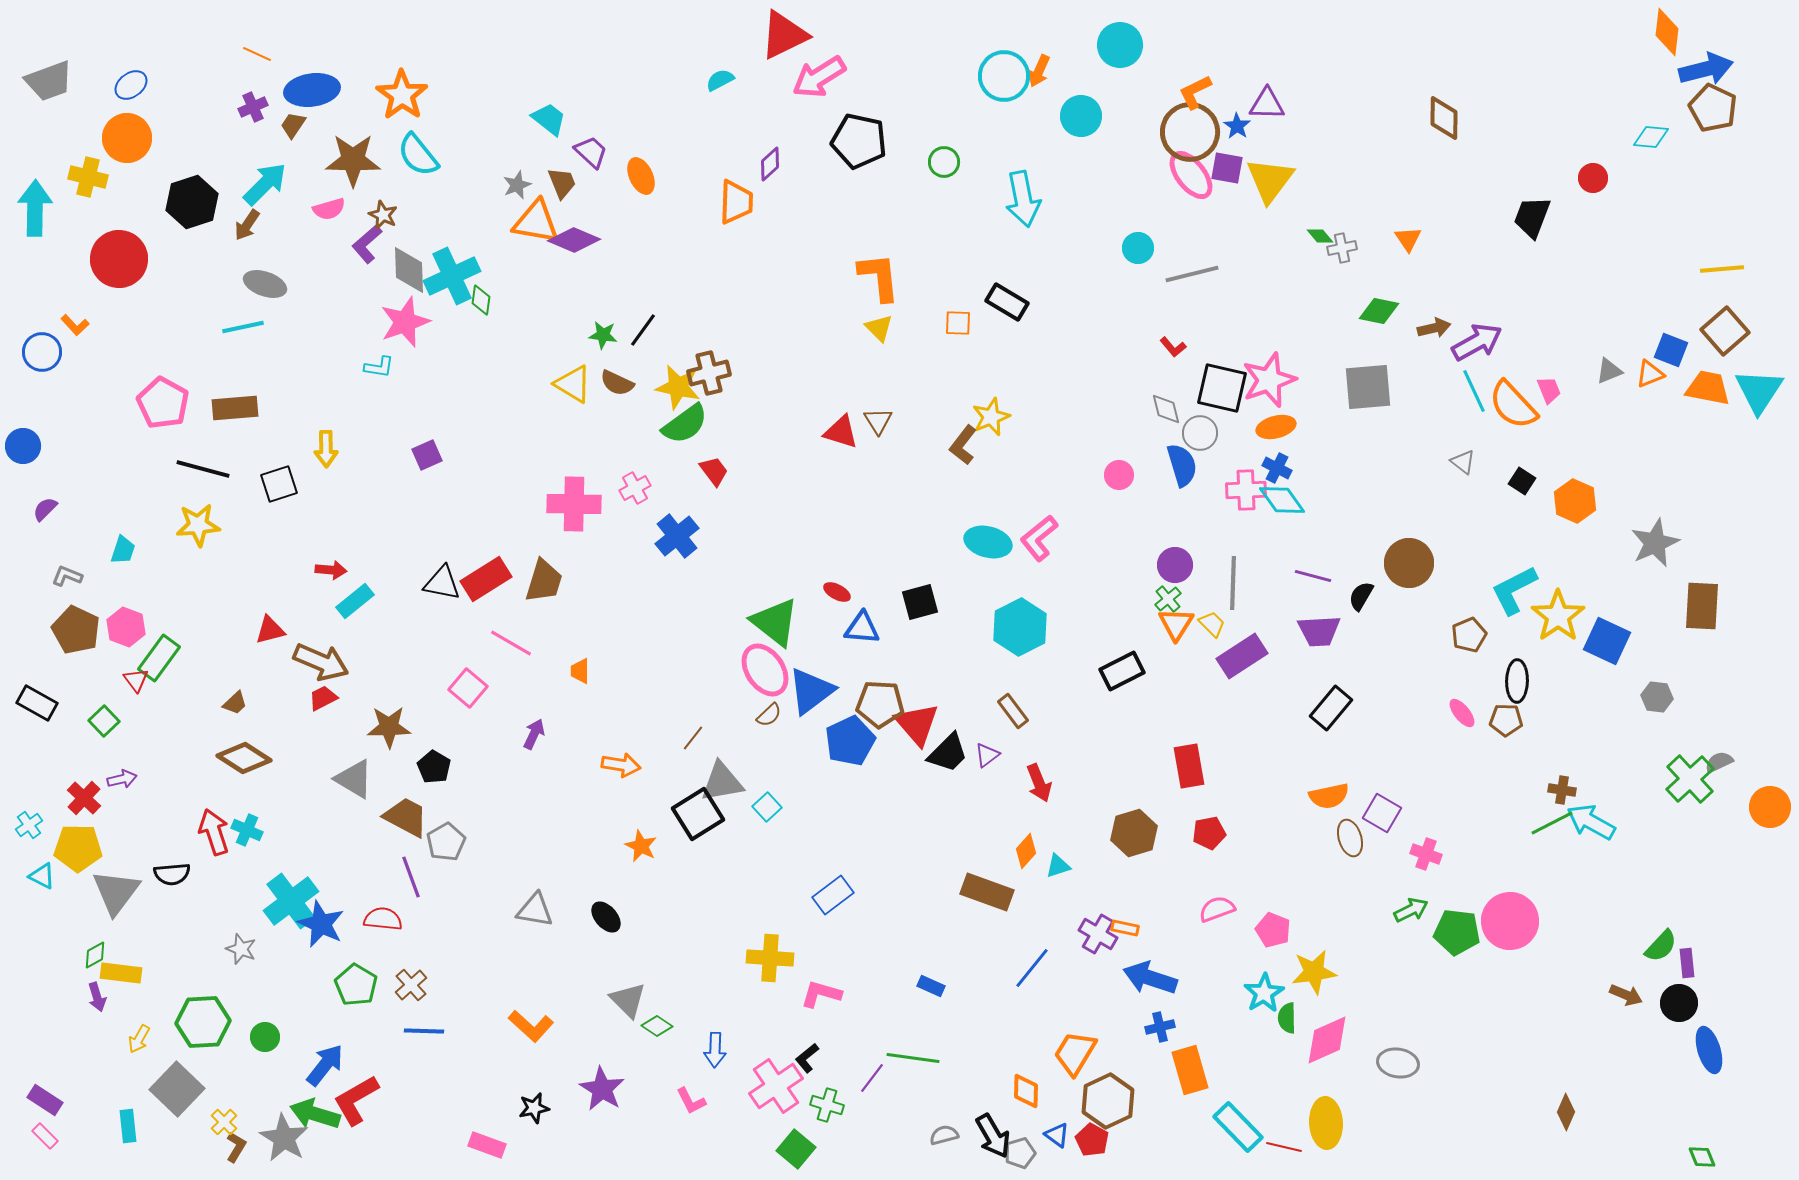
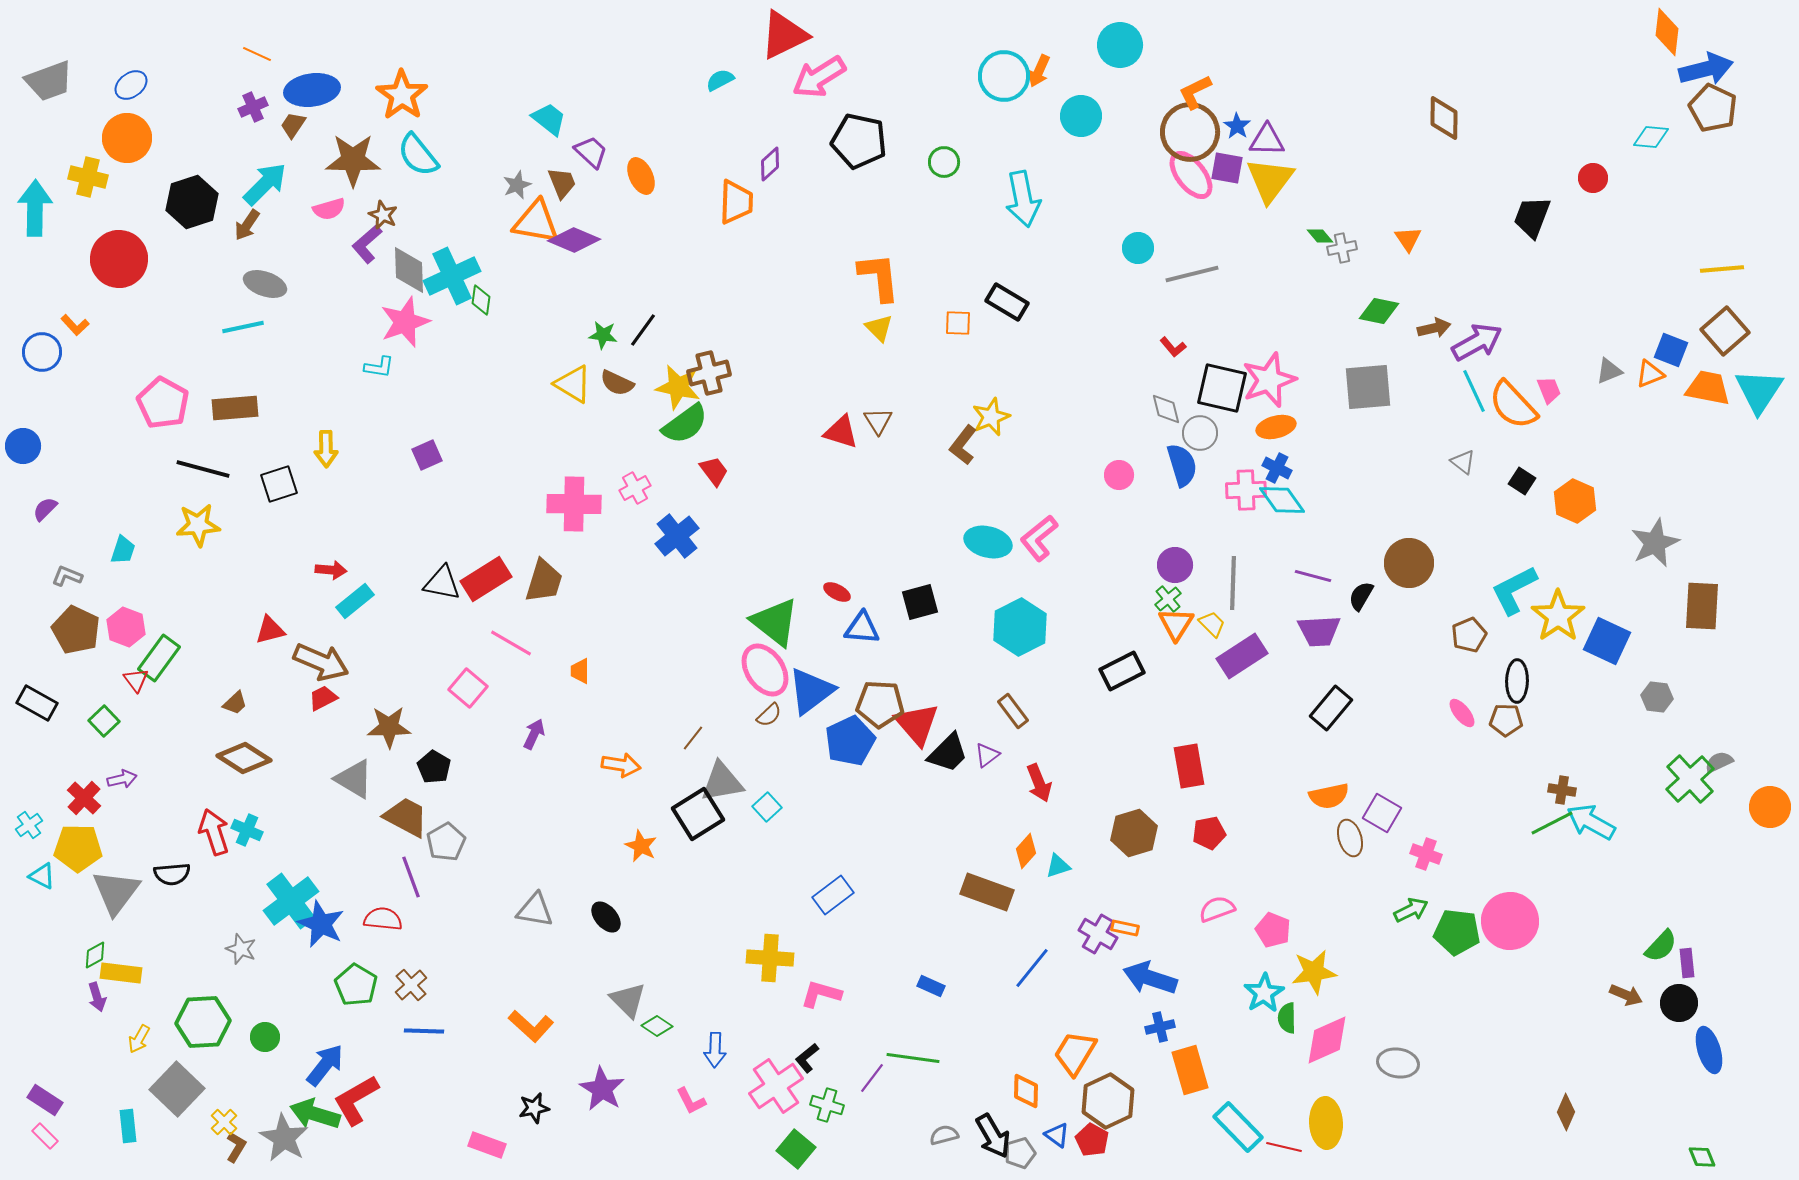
purple triangle at (1267, 104): moved 36 px down
